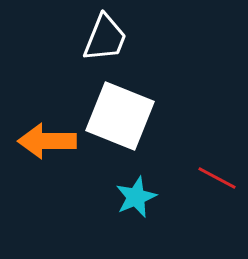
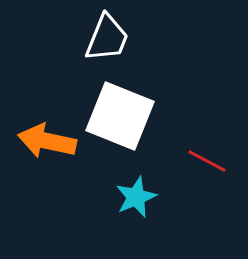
white trapezoid: moved 2 px right
orange arrow: rotated 12 degrees clockwise
red line: moved 10 px left, 17 px up
